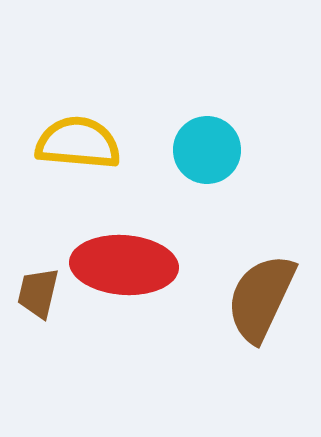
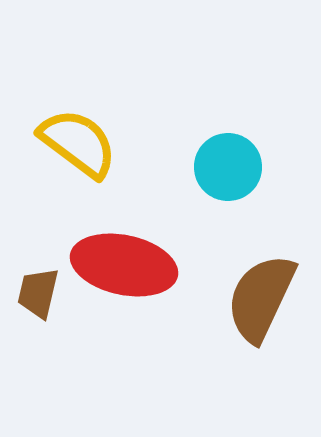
yellow semicircle: rotated 32 degrees clockwise
cyan circle: moved 21 px right, 17 px down
red ellipse: rotated 8 degrees clockwise
